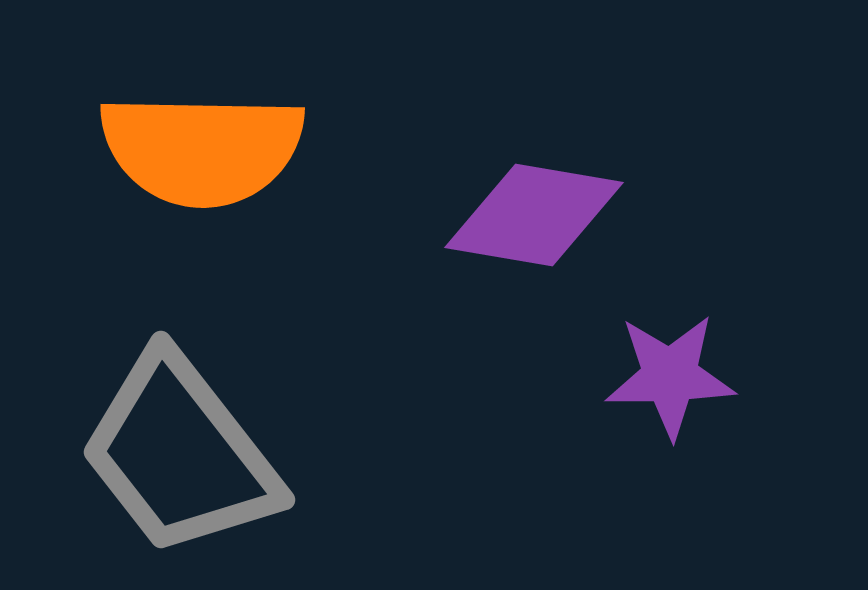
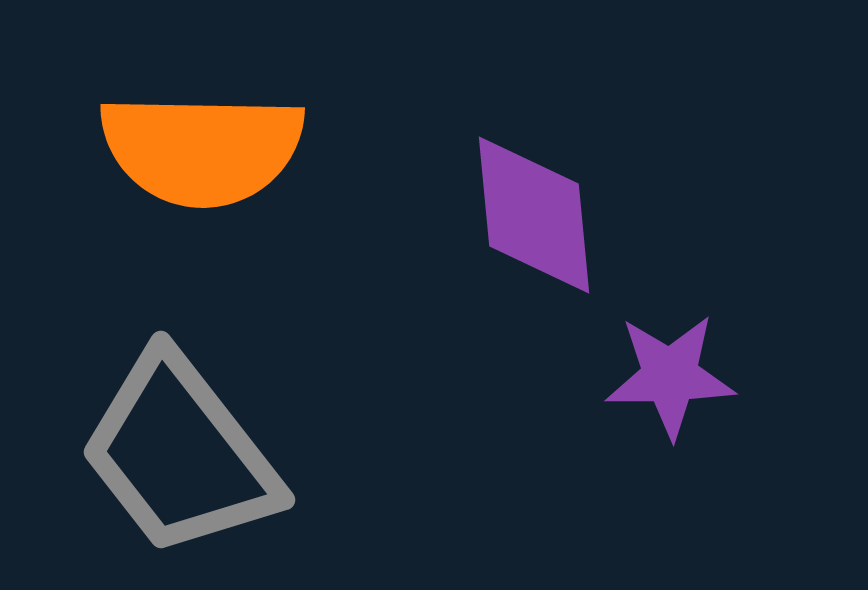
purple diamond: rotated 75 degrees clockwise
